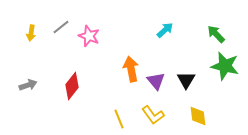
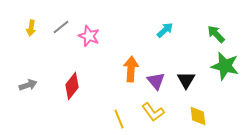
yellow arrow: moved 5 px up
orange arrow: rotated 15 degrees clockwise
yellow L-shape: moved 3 px up
